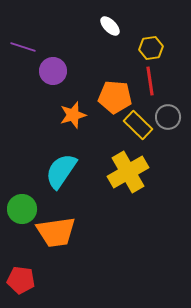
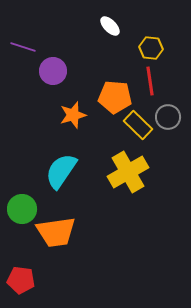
yellow hexagon: rotated 15 degrees clockwise
